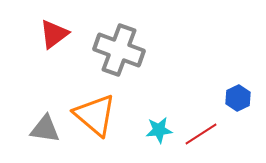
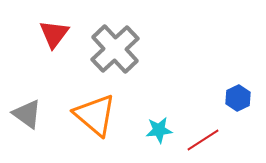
red triangle: rotated 16 degrees counterclockwise
gray cross: moved 4 px left, 1 px up; rotated 27 degrees clockwise
gray triangle: moved 18 px left, 15 px up; rotated 28 degrees clockwise
red line: moved 2 px right, 6 px down
